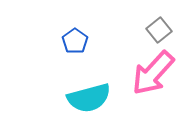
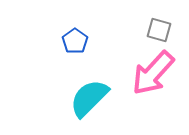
gray square: rotated 35 degrees counterclockwise
cyan semicircle: rotated 150 degrees clockwise
